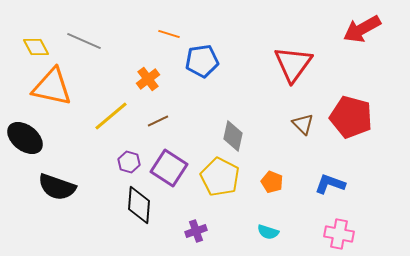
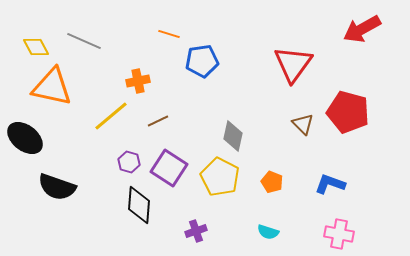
orange cross: moved 10 px left, 2 px down; rotated 25 degrees clockwise
red pentagon: moved 3 px left, 5 px up
